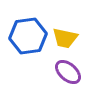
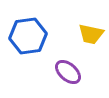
yellow trapezoid: moved 26 px right, 4 px up
